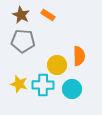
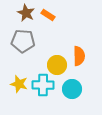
brown star: moved 5 px right, 2 px up
